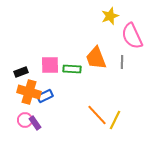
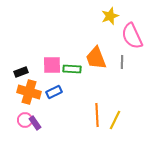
pink square: moved 2 px right
blue rectangle: moved 9 px right, 4 px up
orange line: rotated 40 degrees clockwise
